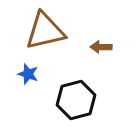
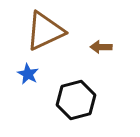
brown triangle: rotated 12 degrees counterclockwise
blue star: rotated 10 degrees clockwise
